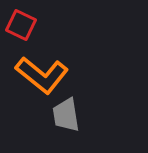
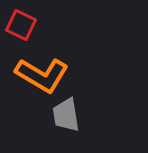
orange L-shape: rotated 8 degrees counterclockwise
